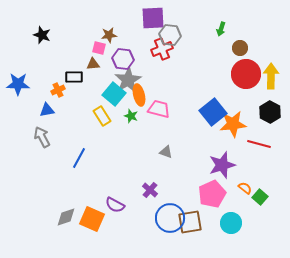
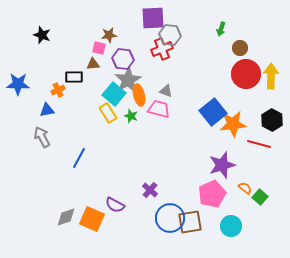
black hexagon: moved 2 px right, 8 px down
yellow rectangle: moved 6 px right, 3 px up
gray triangle: moved 61 px up
cyan circle: moved 3 px down
